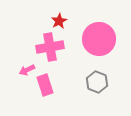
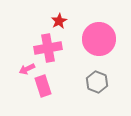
pink cross: moved 2 px left, 1 px down
pink arrow: moved 1 px up
pink rectangle: moved 2 px left, 1 px down
